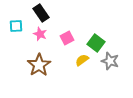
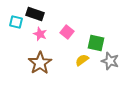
black rectangle: moved 6 px left, 1 px down; rotated 36 degrees counterclockwise
cyan square: moved 4 px up; rotated 16 degrees clockwise
pink square: moved 6 px up; rotated 24 degrees counterclockwise
green square: rotated 24 degrees counterclockwise
brown star: moved 1 px right, 2 px up
